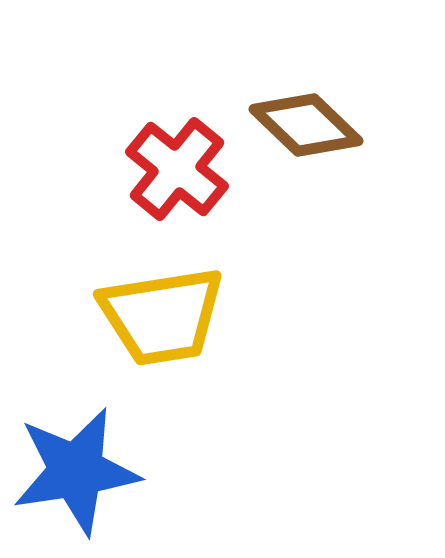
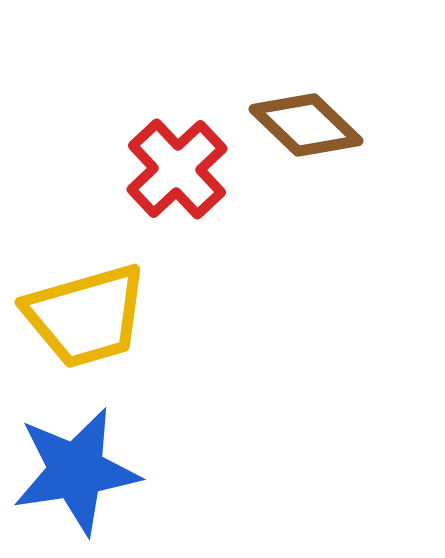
red cross: rotated 8 degrees clockwise
yellow trapezoid: moved 76 px left; rotated 7 degrees counterclockwise
